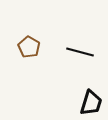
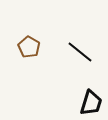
black line: rotated 24 degrees clockwise
